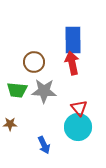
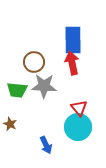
gray star: moved 5 px up
brown star: rotated 24 degrees clockwise
blue arrow: moved 2 px right
